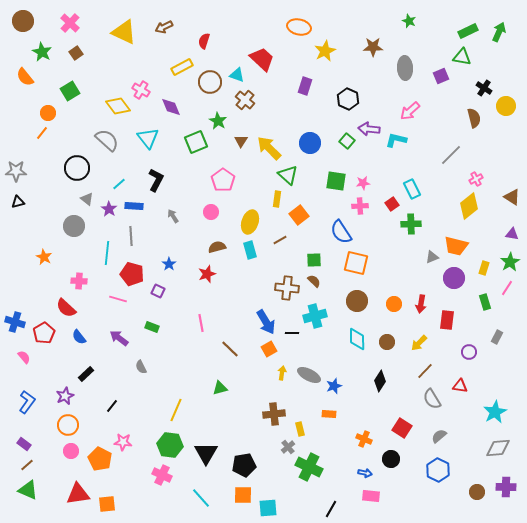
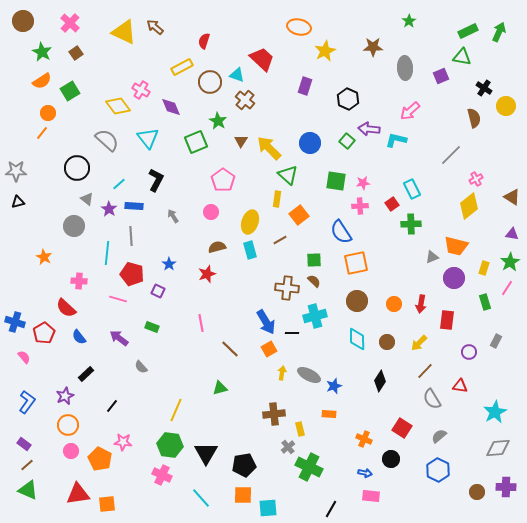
green star at (409, 21): rotated 16 degrees clockwise
brown arrow at (164, 27): moved 9 px left; rotated 66 degrees clockwise
orange semicircle at (25, 77): moved 17 px right, 4 px down; rotated 84 degrees counterclockwise
orange square at (356, 263): rotated 25 degrees counterclockwise
gray rectangle at (497, 337): moved 1 px left, 4 px down
gray semicircle at (141, 367): rotated 16 degrees counterclockwise
